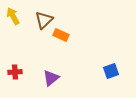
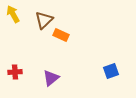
yellow arrow: moved 2 px up
